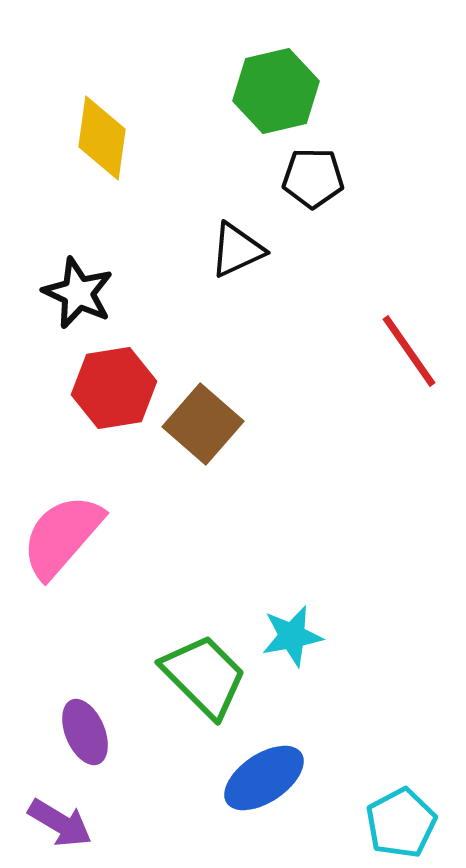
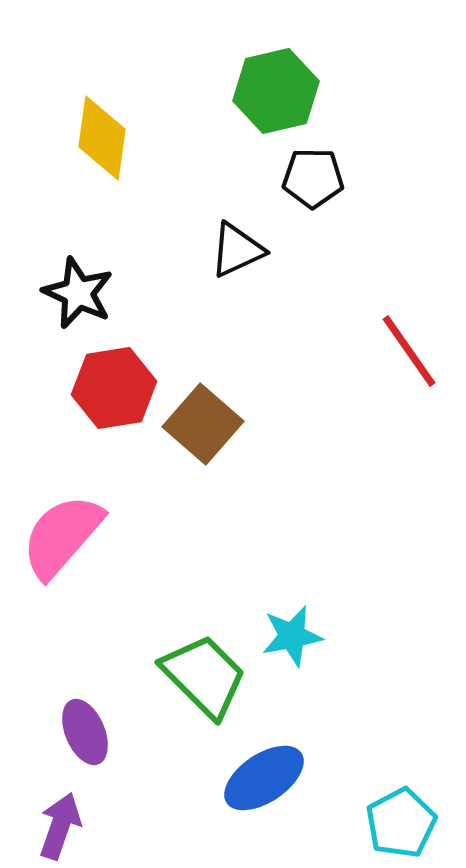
purple arrow: moved 3 px down; rotated 102 degrees counterclockwise
